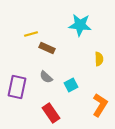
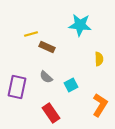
brown rectangle: moved 1 px up
